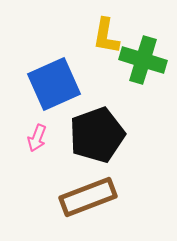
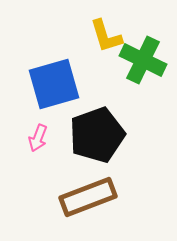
yellow L-shape: rotated 27 degrees counterclockwise
green cross: rotated 9 degrees clockwise
blue square: rotated 8 degrees clockwise
pink arrow: moved 1 px right
